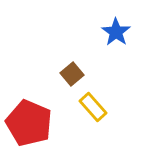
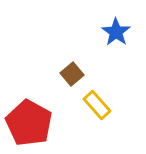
yellow rectangle: moved 4 px right, 2 px up
red pentagon: rotated 6 degrees clockwise
